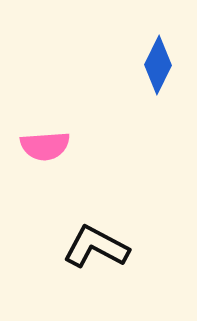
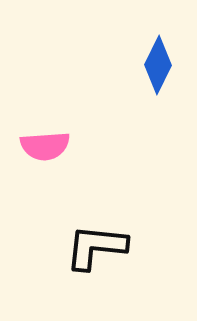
black L-shape: rotated 22 degrees counterclockwise
